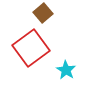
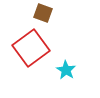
brown square: rotated 30 degrees counterclockwise
